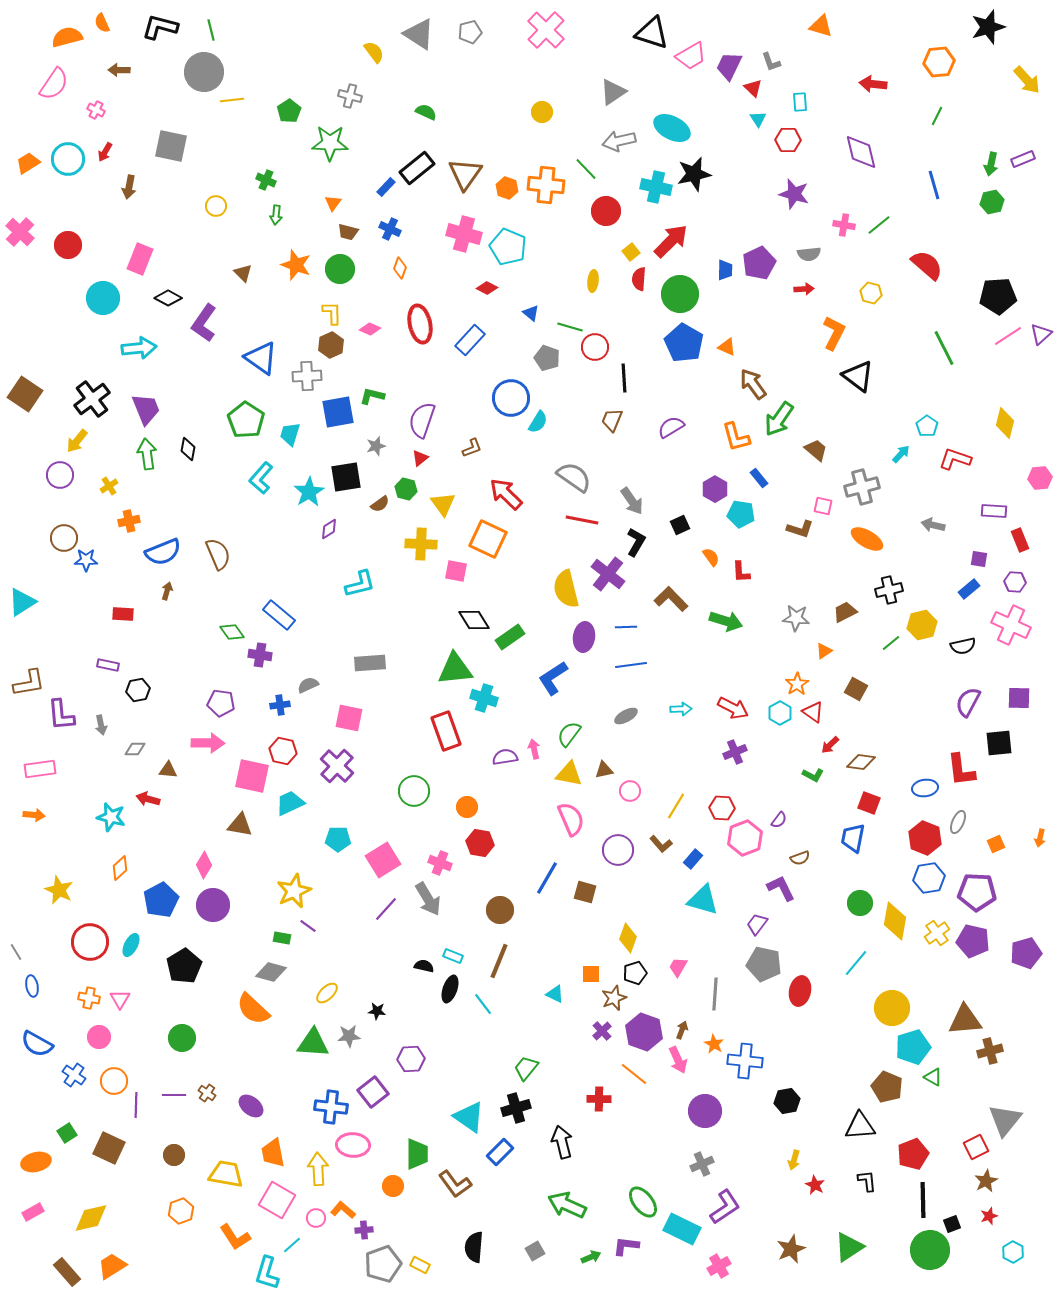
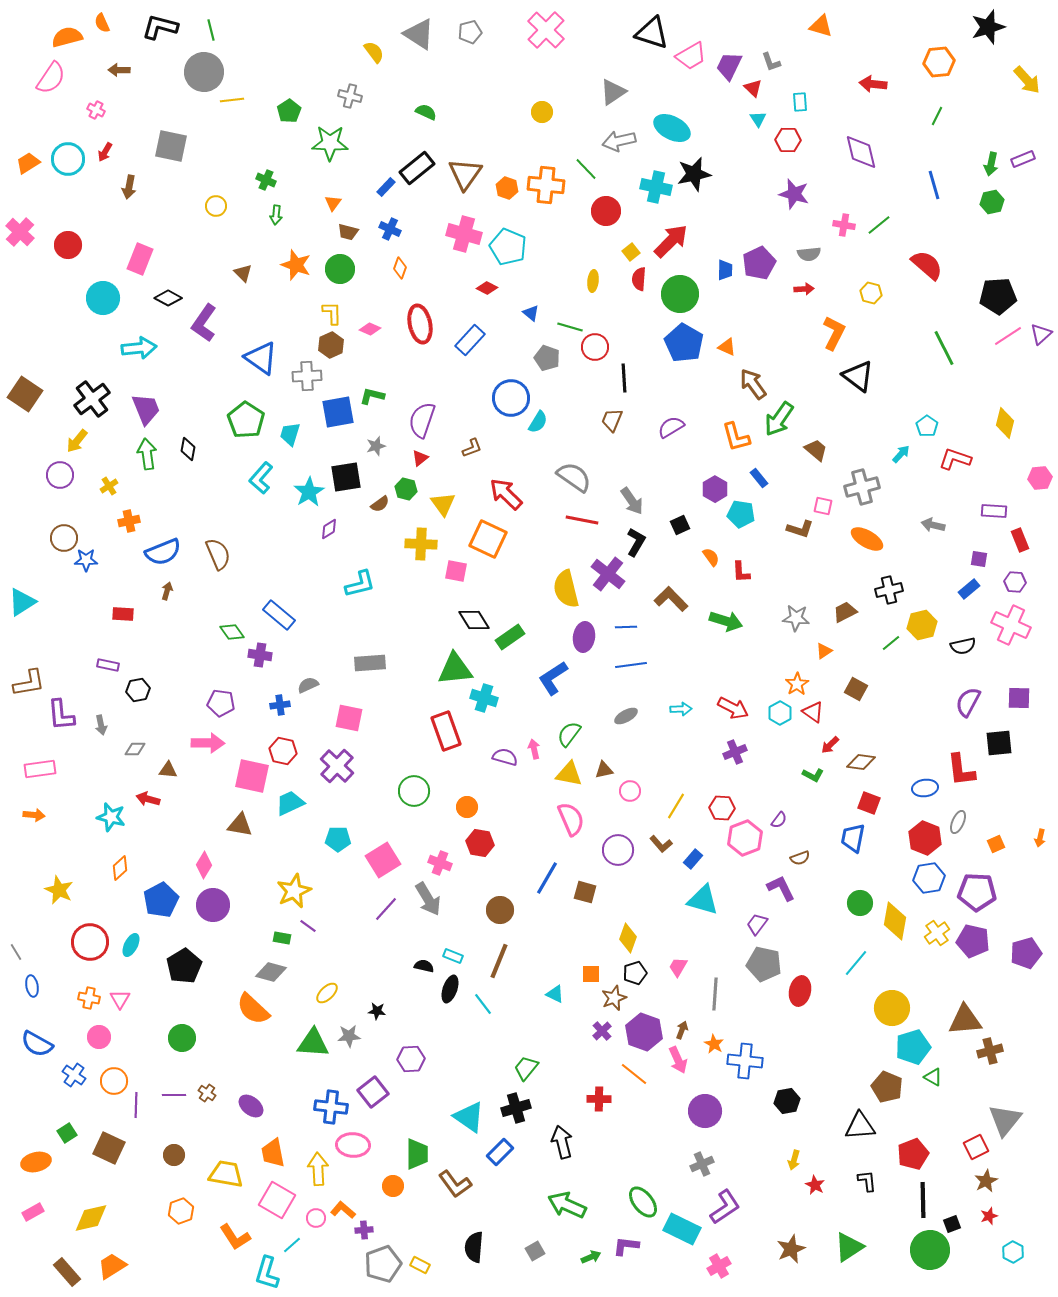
pink semicircle at (54, 84): moved 3 px left, 6 px up
purple semicircle at (505, 757): rotated 25 degrees clockwise
